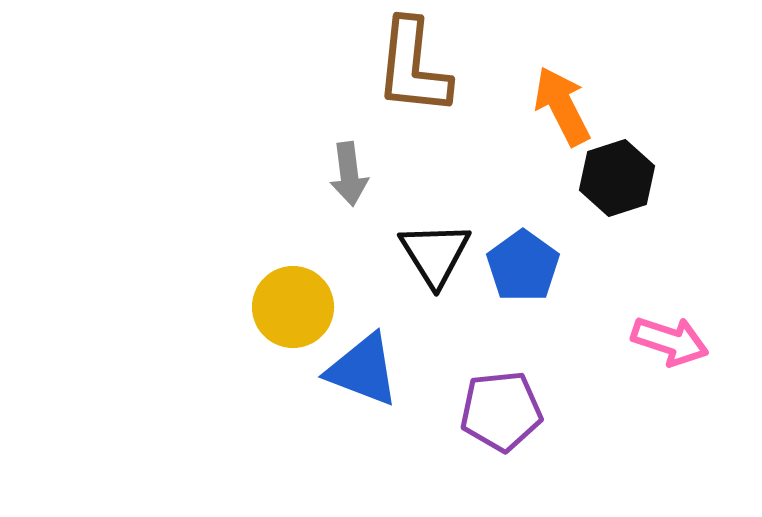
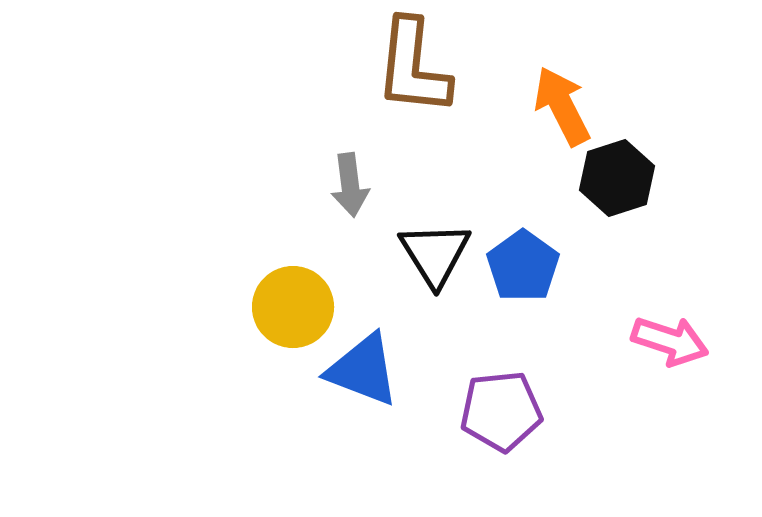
gray arrow: moved 1 px right, 11 px down
